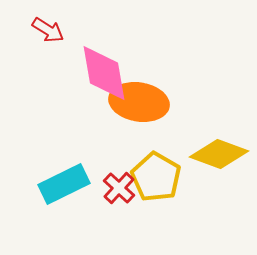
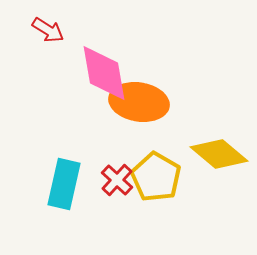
yellow diamond: rotated 20 degrees clockwise
cyan rectangle: rotated 51 degrees counterclockwise
red cross: moved 2 px left, 8 px up
